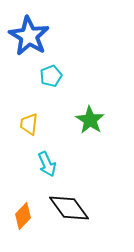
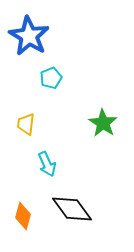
cyan pentagon: moved 2 px down
green star: moved 13 px right, 3 px down
yellow trapezoid: moved 3 px left
black diamond: moved 3 px right, 1 px down
orange diamond: rotated 28 degrees counterclockwise
